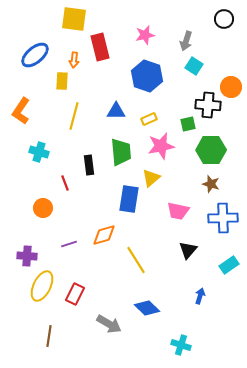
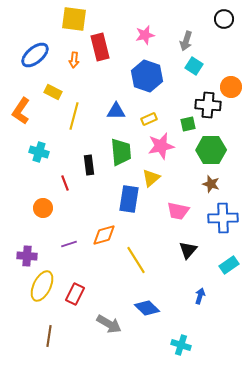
yellow rectangle at (62, 81): moved 9 px left, 11 px down; rotated 66 degrees counterclockwise
